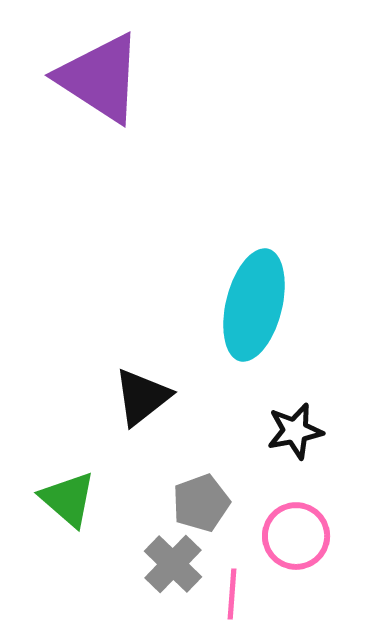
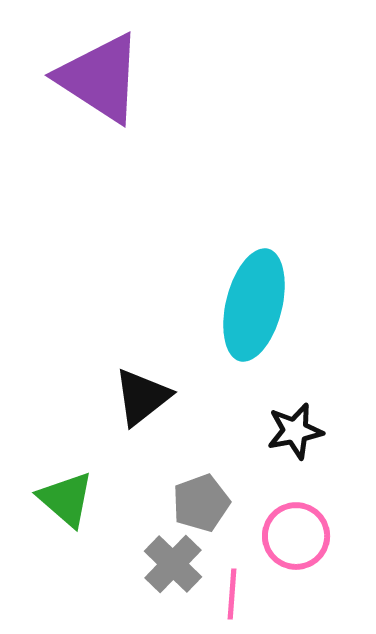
green triangle: moved 2 px left
